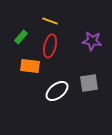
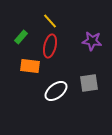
yellow line: rotated 28 degrees clockwise
white ellipse: moved 1 px left
